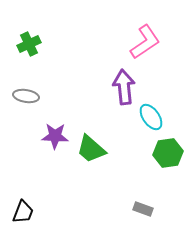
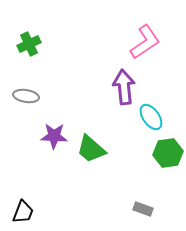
purple star: moved 1 px left
